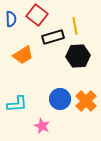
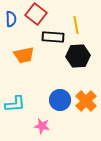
red square: moved 1 px left, 1 px up
yellow line: moved 1 px right, 1 px up
black rectangle: rotated 20 degrees clockwise
orange trapezoid: moved 1 px right; rotated 20 degrees clockwise
blue circle: moved 1 px down
cyan L-shape: moved 2 px left
pink star: rotated 14 degrees counterclockwise
